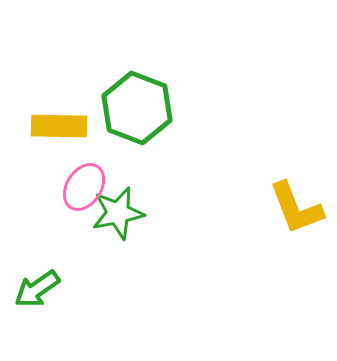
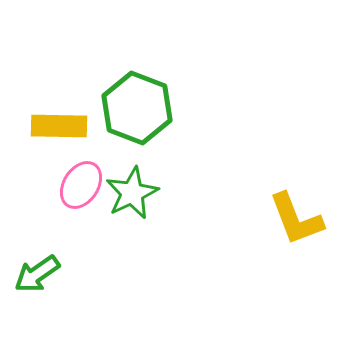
pink ellipse: moved 3 px left, 2 px up
yellow L-shape: moved 11 px down
green star: moved 14 px right, 20 px up; rotated 14 degrees counterclockwise
green arrow: moved 15 px up
